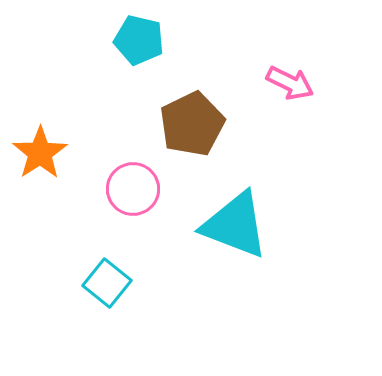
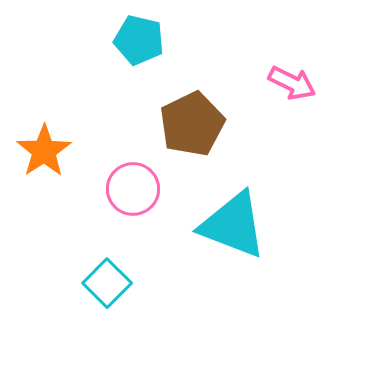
pink arrow: moved 2 px right
orange star: moved 4 px right, 2 px up
cyan triangle: moved 2 px left
cyan square: rotated 6 degrees clockwise
